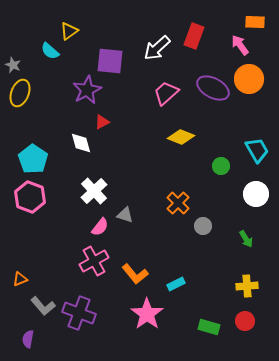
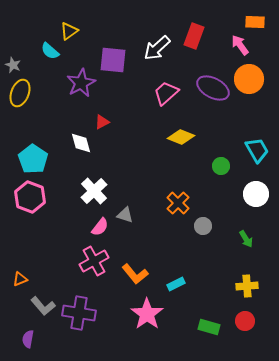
purple square: moved 3 px right, 1 px up
purple star: moved 6 px left, 7 px up
purple cross: rotated 12 degrees counterclockwise
